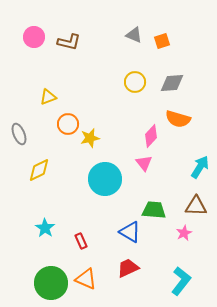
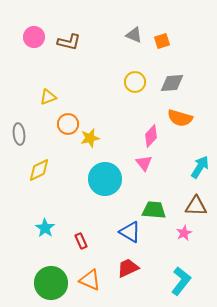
orange semicircle: moved 2 px right, 1 px up
gray ellipse: rotated 15 degrees clockwise
orange triangle: moved 4 px right, 1 px down
